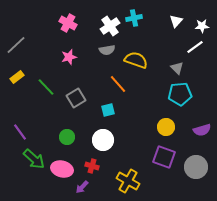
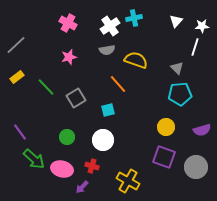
white line: rotated 36 degrees counterclockwise
